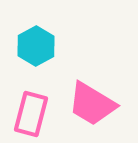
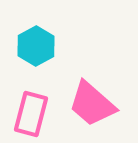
pink trapezoid: rotated 10 degrees clockwise
